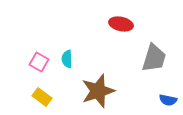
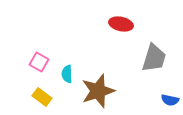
cyan semicircle: moved 15 px down
blue semicircle: moved 2 px right
